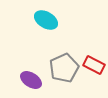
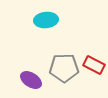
cyan ellipse: rotated 35 degrees counterclockwise
gray pentagon: rotated 24 degrees clockwise
